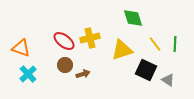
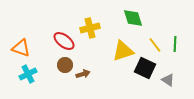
yellow cross: moved 10 px up
yellow line: moved 1 px down
yellow triangle: moved 1 px right, 1 px down
black square: moved 1 px left, 2 px up
cyan cross: rotated 18 degrees clockwise
